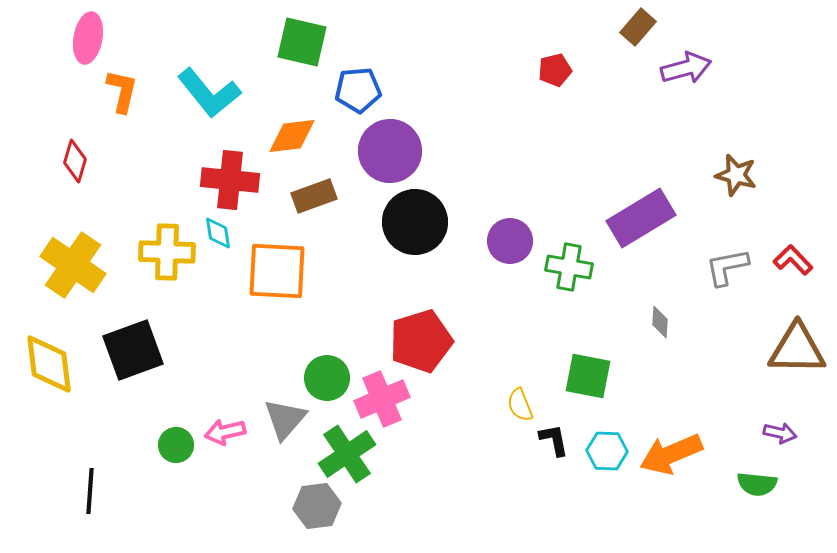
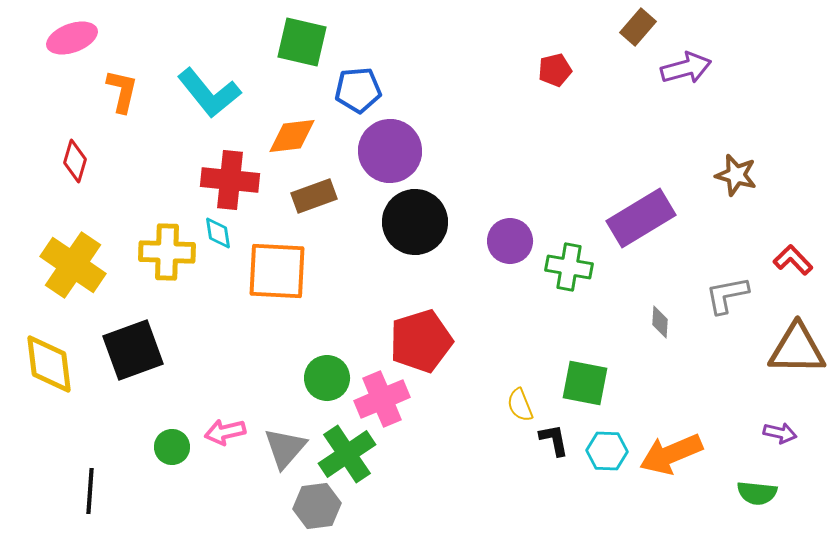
pink ellipse at (88, 38): moved 16 px left; rotated 60 degrees clockwise
gray L-shape at (727, 267): moved 28 px down
green square at (588, 376): moved 3 px left, 7 px down
gray triangle at (285, 419): moved 29 px down
green circle at (176, 445): moved 4 px left, 2 px down
green semicircle at (757, 484): moved 9 px down
